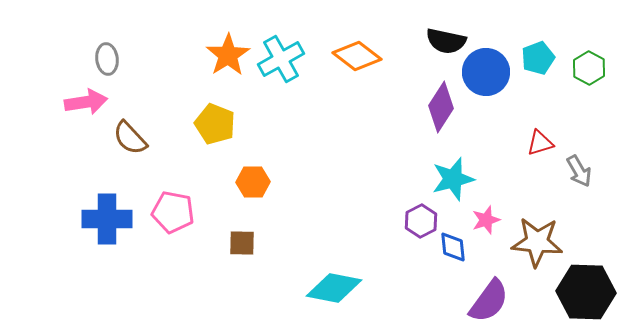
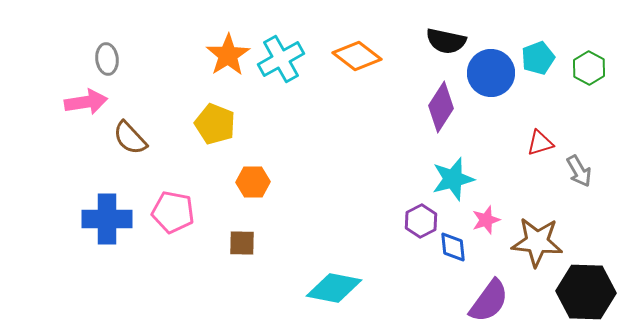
blue circle: moved 5 px right, 1 px down
